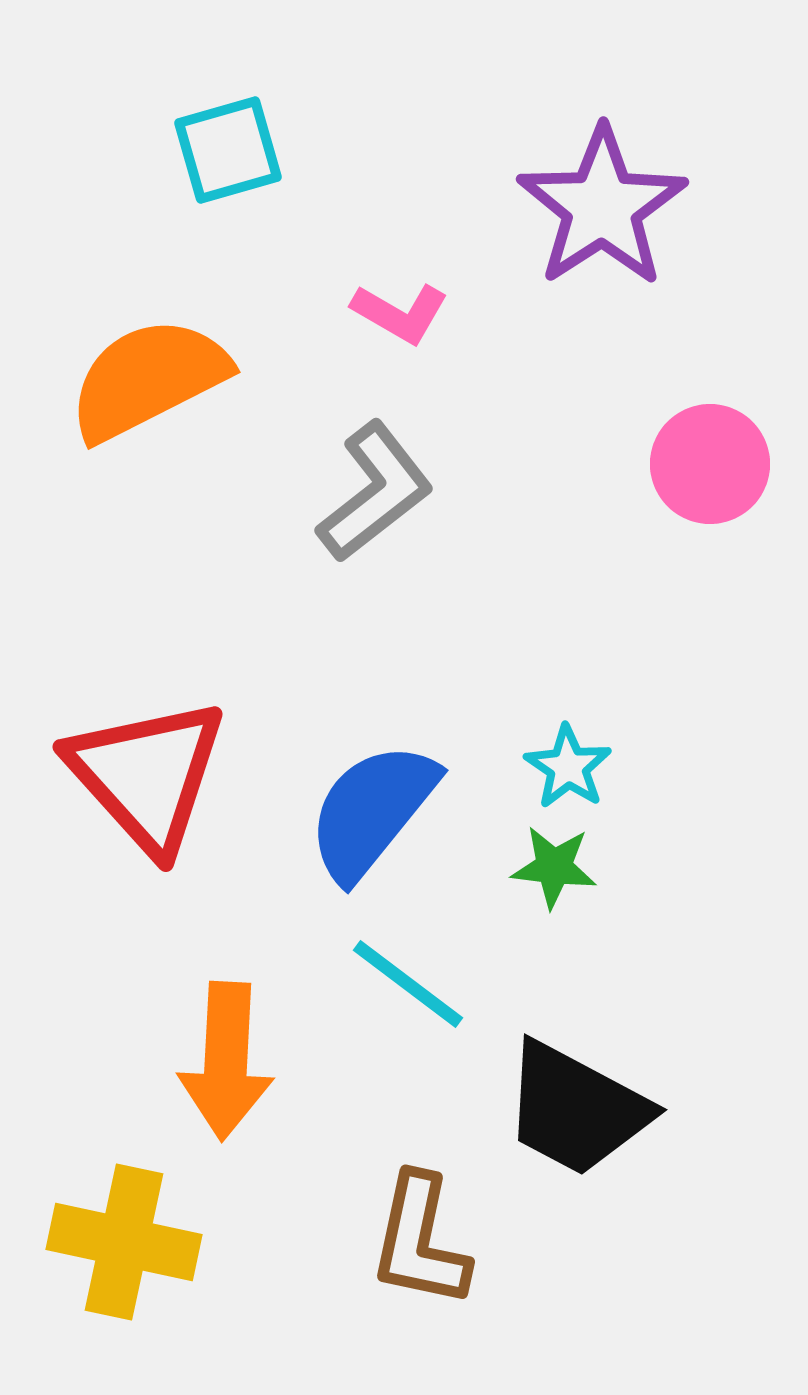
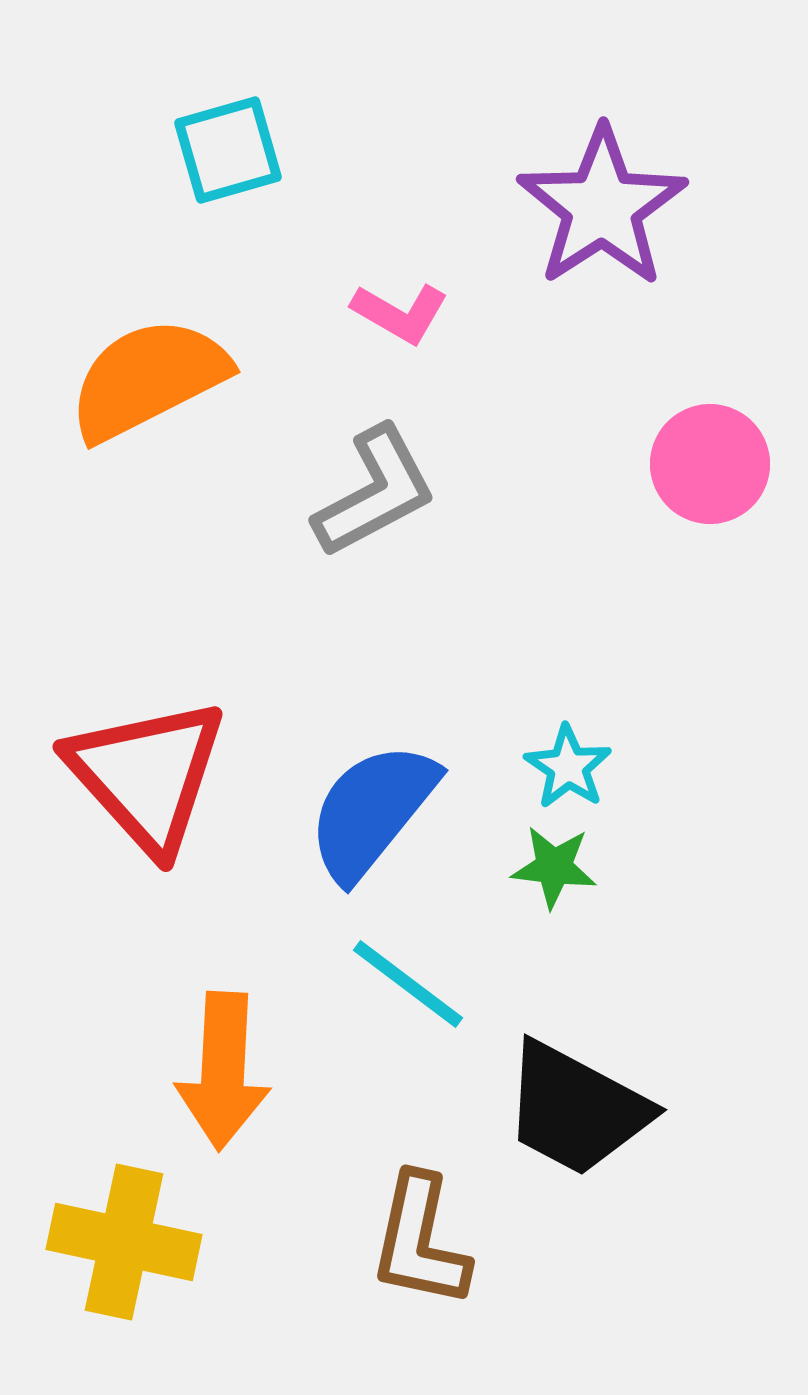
gray L-shape: rotated 10 degrees clockwise
orange arrow: moved 3 px left, 10 px down
